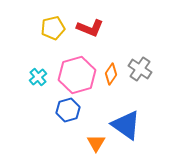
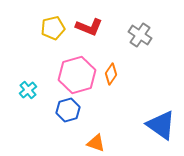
red L-shape: moved 1 px left, 1 px up
gray cross: moved 34 px up
cyan cross: moved 10 px left, 13 px down
blue triangle: moved 35 px right
orange triangle: rotated 42 degrees counterclockwise
